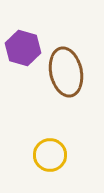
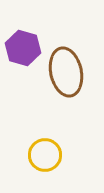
yellow circle: moved 5 px left
